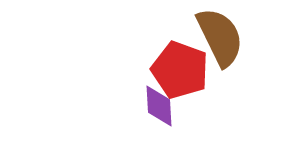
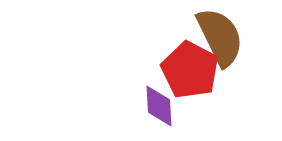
red pentagon: moved 10 px right; rotated 8 degrees clockwise
